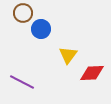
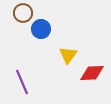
purple line: rotated 40 degrees clockwise
